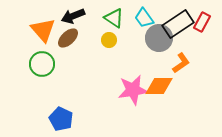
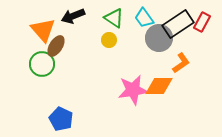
brown ellipse: moved 12 px left, 8 px down; rotated 15 degrees counterclockwise
